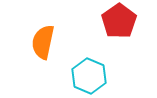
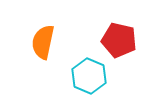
red pentagon: moved 19 px down; rotated 24 degrees counterclockwise
